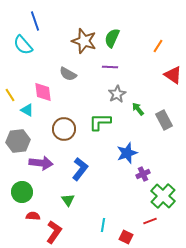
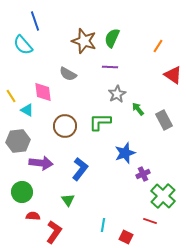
yellow line: moved 1 px right, 1 px down
brown circle: moved 1 px right, 3 px up
blue star: moved 2 px left
red line: rotated 40 degrees clockwise
